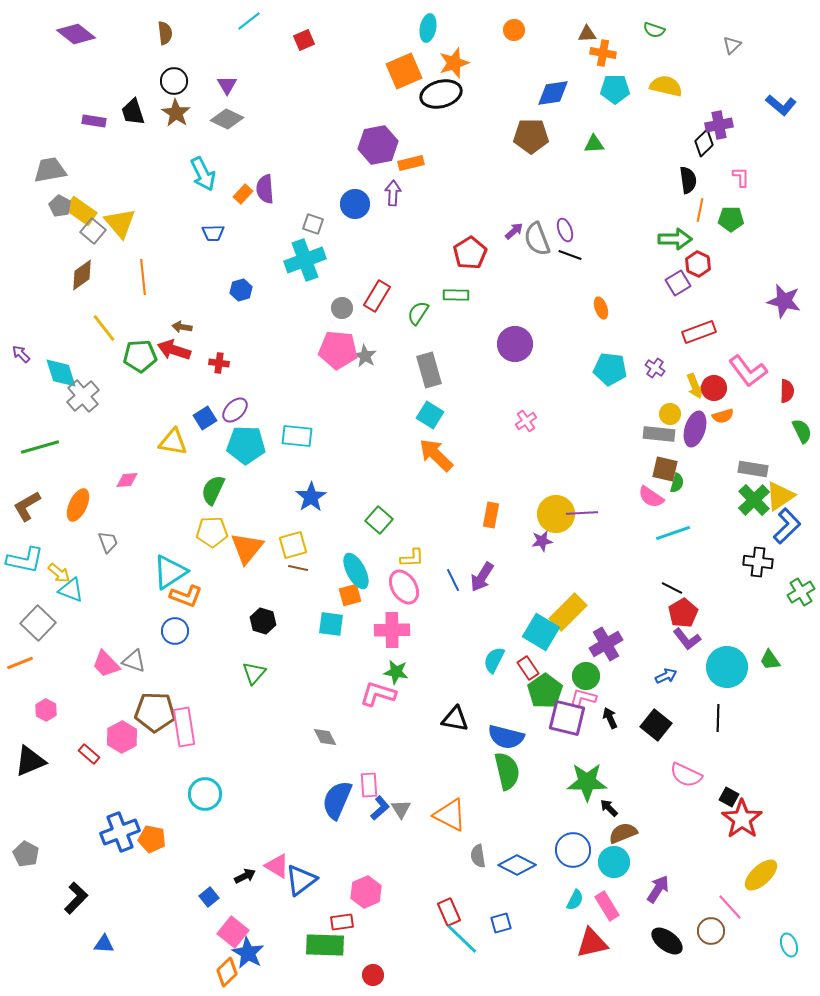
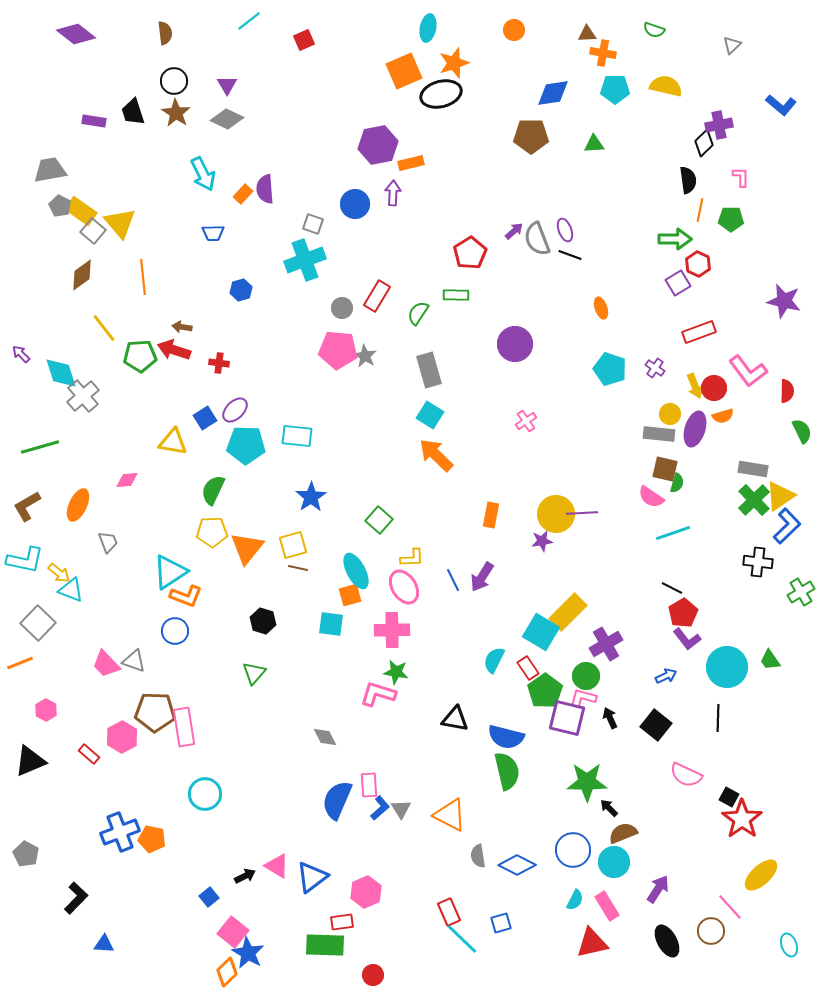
cyan pentagon at (610, 369): rotated 12 degrees clockwise
blue triangle at (301, 880): moved 11 px right, 3 px up
black ellipse at (667, 941): rotated 24 degrees clockwise
